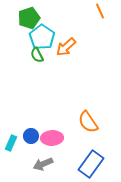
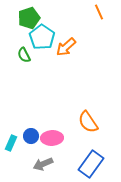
orange line: moved 1 px left, 1 px down
green semicircle: moved 13 px left
